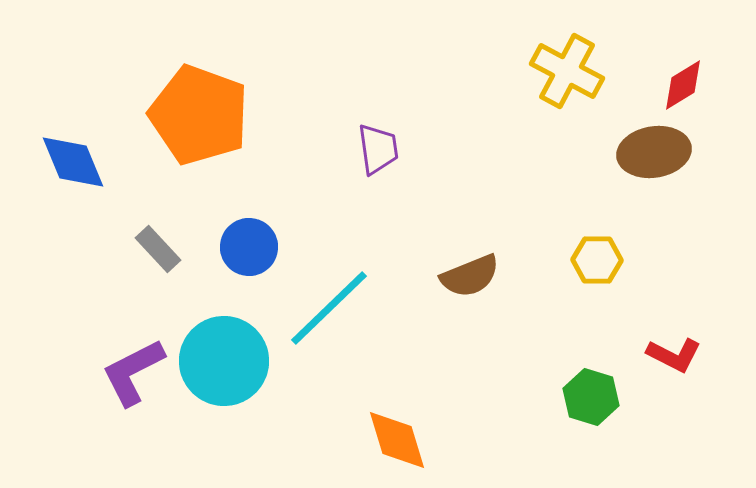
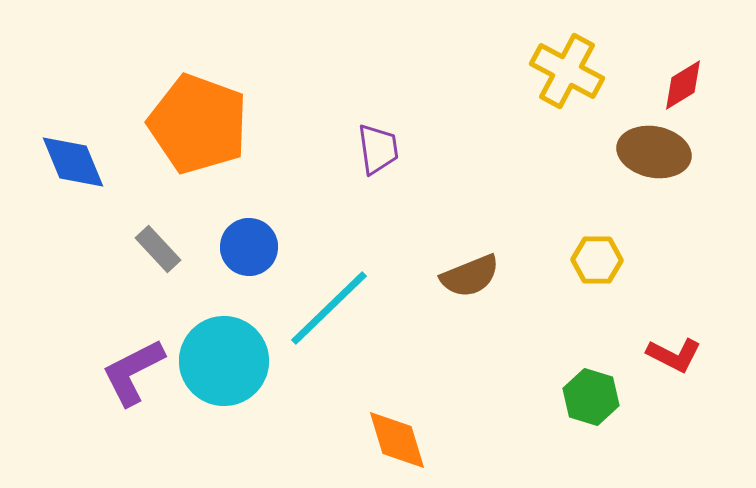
orange pentagon: moved 1 px left, 9 px down
brown ellipse: rotated 20 degrees clockwise
